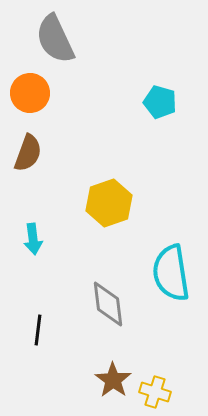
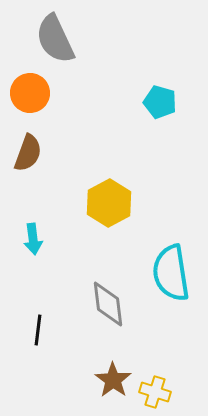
yellow hexagon: rotated 9 degrees counterclockwise
